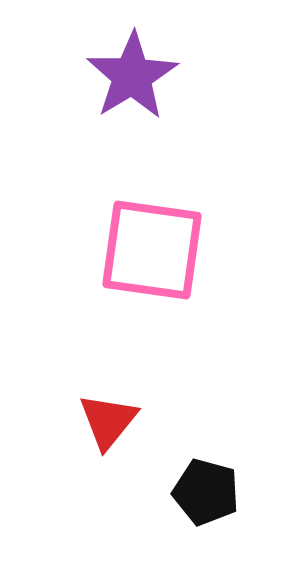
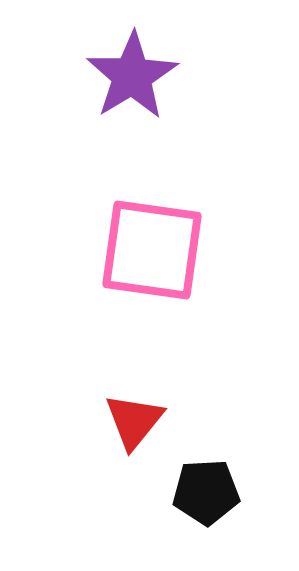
red triangle: moved 26 px right
black pentagon: rotated 18 degrees counterclockwise
